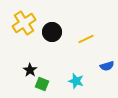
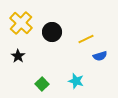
yellow cross: moved 3 px left; rotated 15 degrees counterclockwise
blue semicircle: moved 7 px left, 10 px up
black star: moved 12 px left, 14 px up
green square: rotated 24 degrees clockwise
